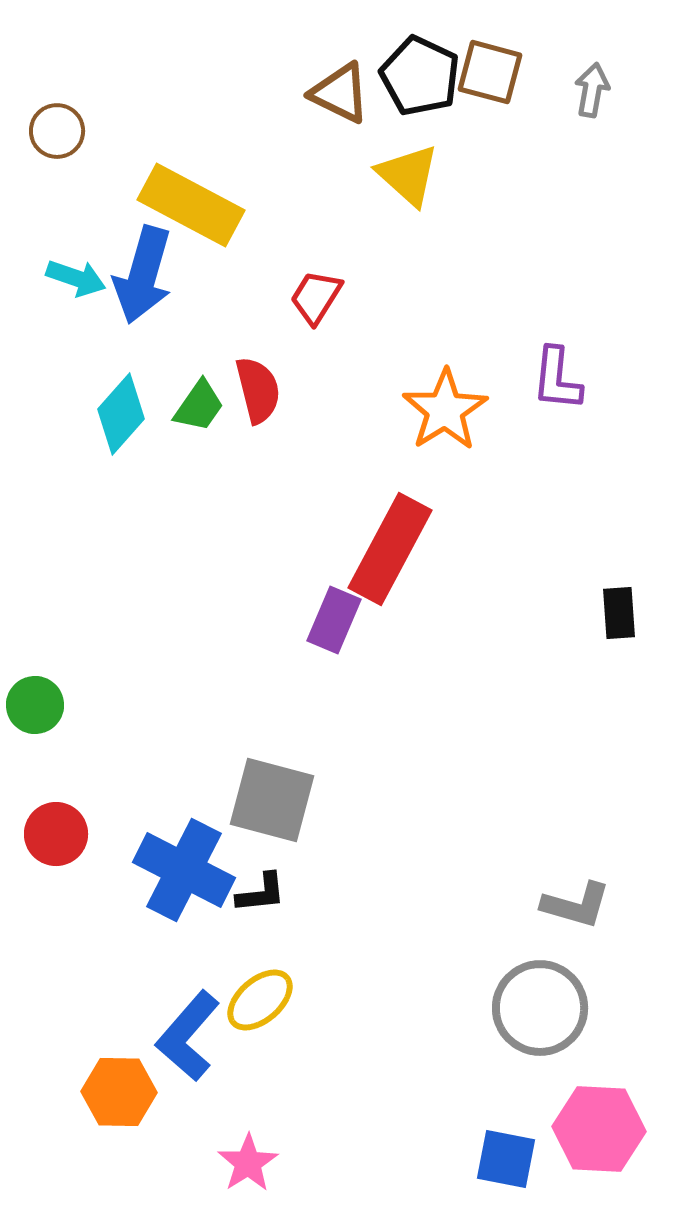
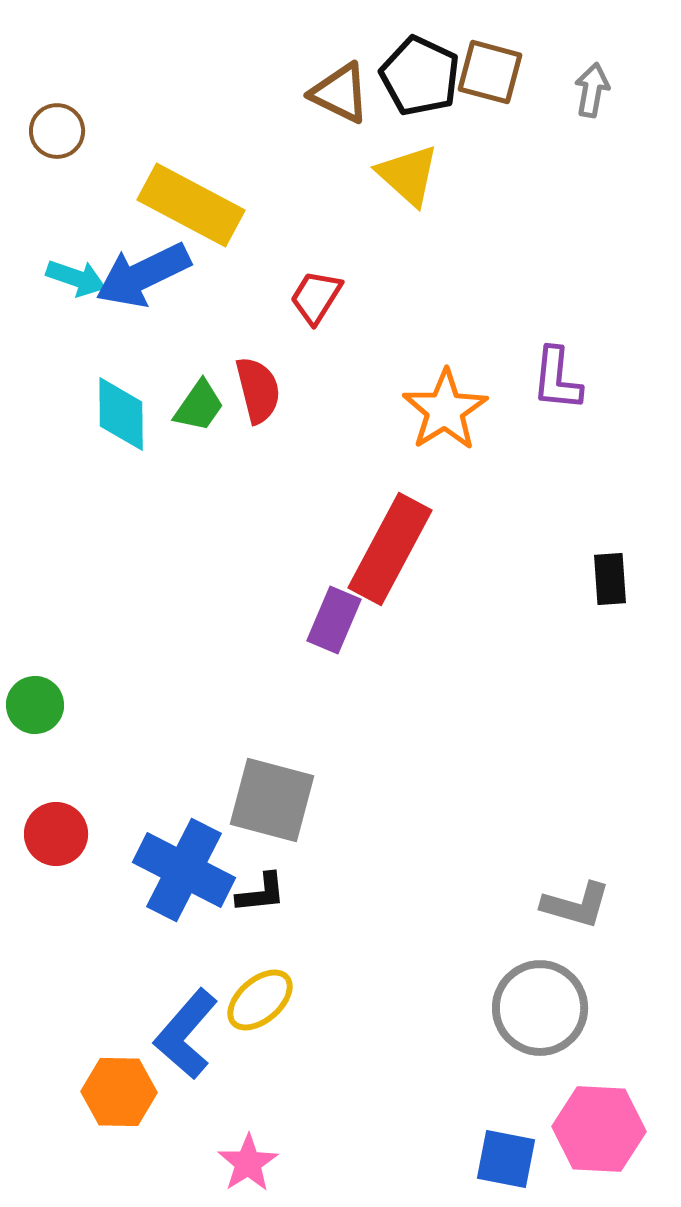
blue arrow: rotated 48 degrees clockwise
cyan diamond: rotated 42 degrees counterclockwise
black rectangle: moved 9 px left, 34 px up
blue L-shape: moved 2 px left, 2 px up
